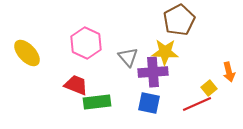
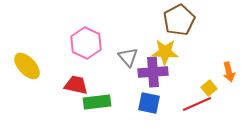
yellow ellipse: moved 13 px down
red trapezoid: rotated 10 degrees counterclockwise
